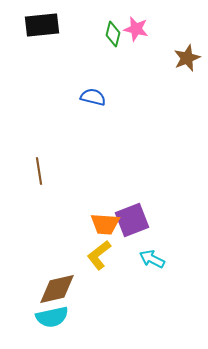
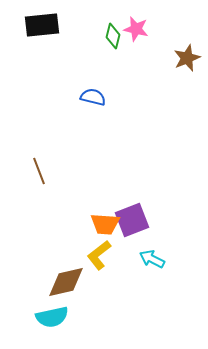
green diamond: moved 2 px down
brown line: rotated 12 degrees counterclockwise
brown diamond: moved 9 px right, 7 px up
